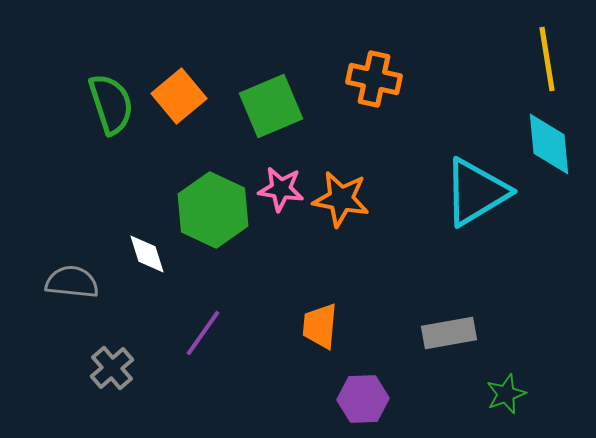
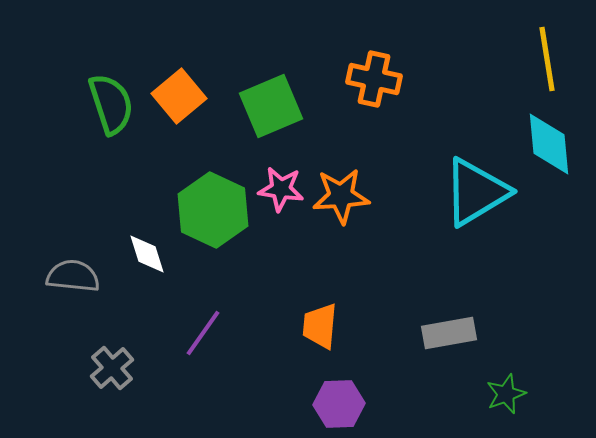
orange star: moved 3 px up; rotated 14 degrees counterclockwise
gray semicircle: moved 1 px right, 6 px up
purple hexagon: moved 24 px left, 5 px down
